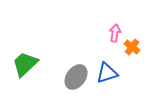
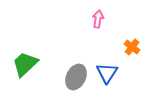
pink arrow: moved 17 px left, 14 px up
blue triangle: rotated 40 degrees counterclockwise
gray ellipse: rotated 10 degrees counterclockwise
